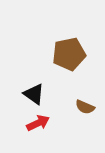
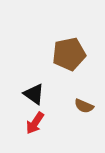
brown semicircle: moved 1 px left, 1 px up
red arrow: moved 3 px left; rotated 150 degrees clockwise
